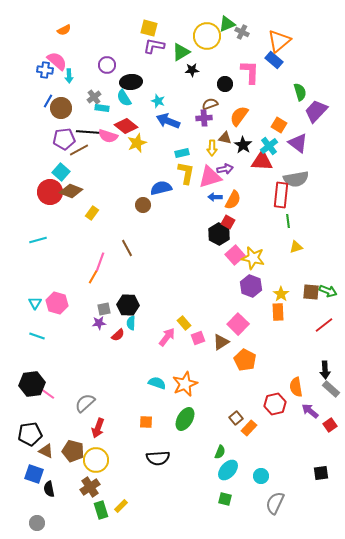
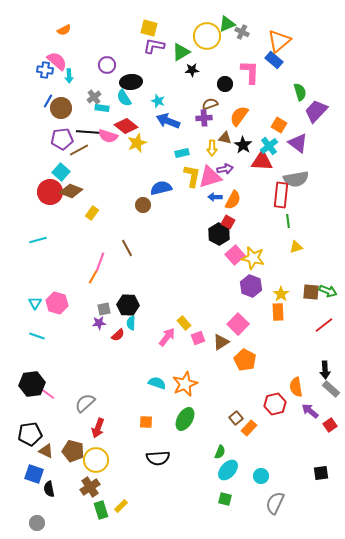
purple pentagon at (64, 139): moved 2 px left
yellow L-shape at (186, 173): moved 6 px right, 3 px down
